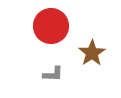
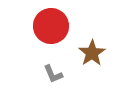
gray L-shape: rotated 65 degrees clockwise
